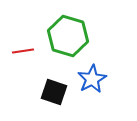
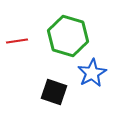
red line: moved 6 px left, 10 px up
blue star: moved 6 px up
